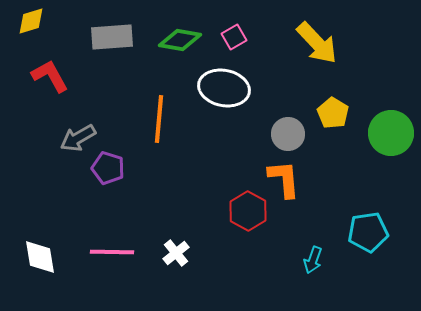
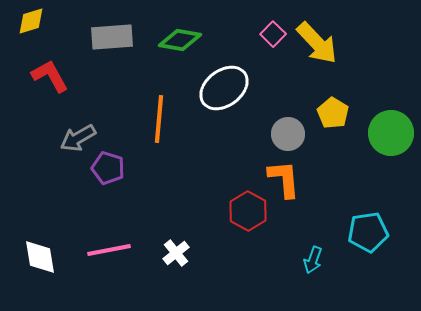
pink square: moved 39 px right, 3 px up; rotated 15 degrees counterclockwise
white ellipse: rotated 48 degrees counterclockwise
pink line: moved 3 px left, 2 px up; rotated 12 degrees counterclockwise
